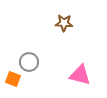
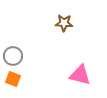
gray circle: moved 16 px left, 6 px up
